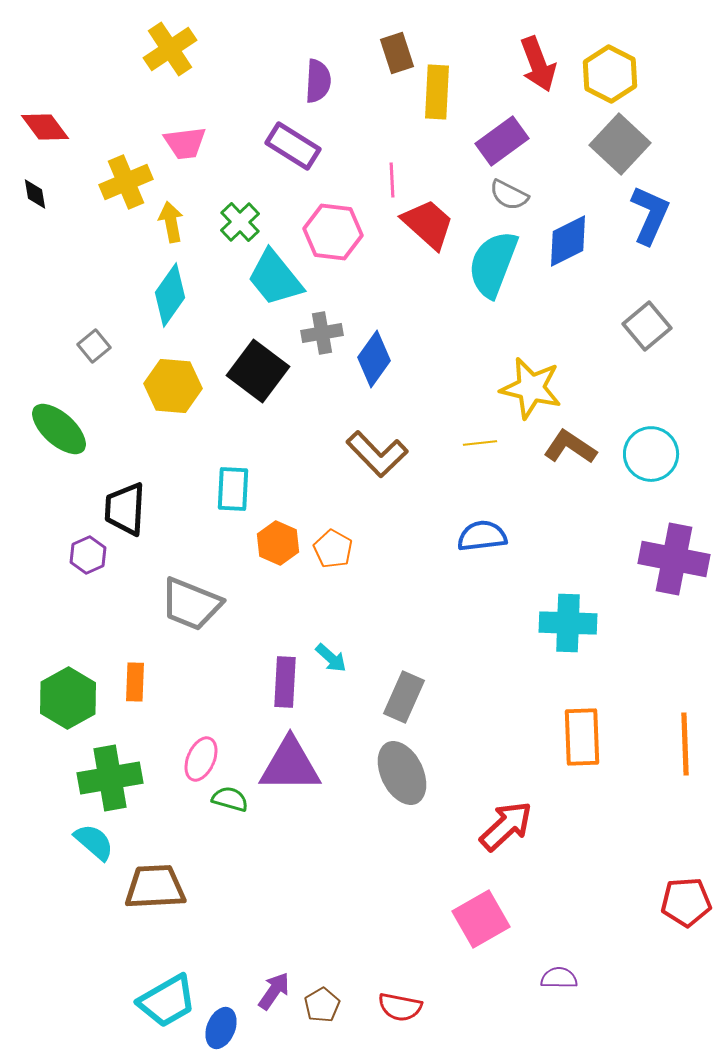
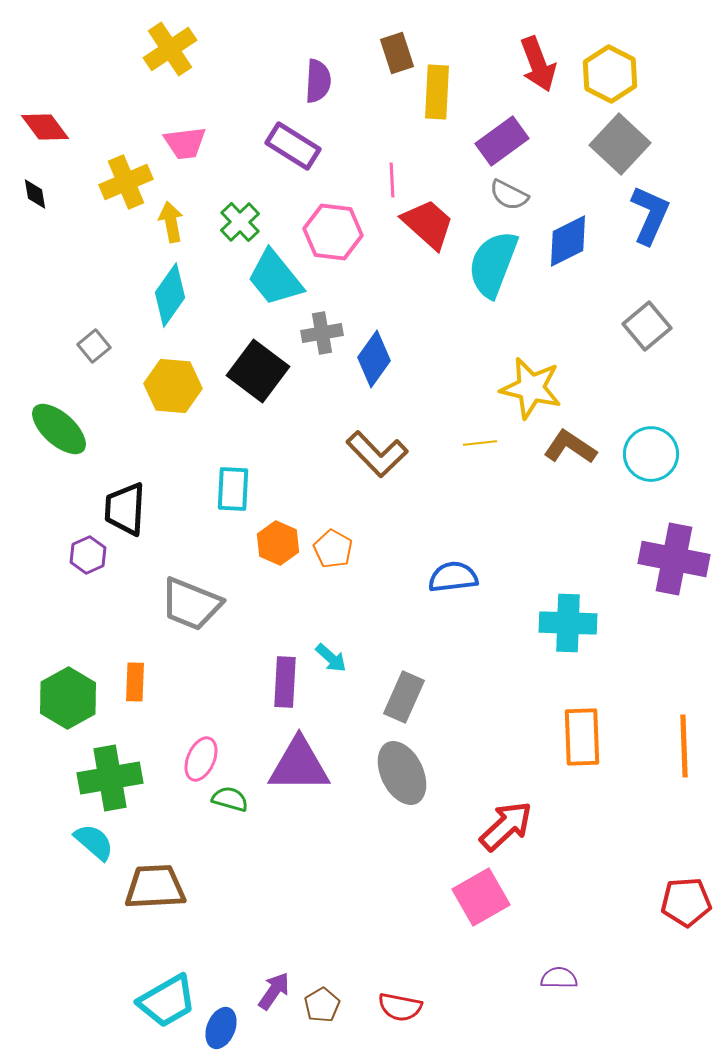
blue semicircle at (482, 536): moved 29 px left, 41 px down
orange line at (685, 744): moved 1 px left, 2 px down
purple triangle at (290, 765): moved 9 px right
pink square at (481, 919): moved 22 px up
